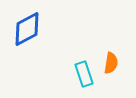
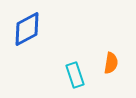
cyan rectangle: moved 9 px left, 1 px down
